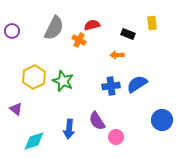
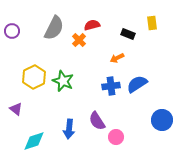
orange cross: rotated 16 degrees clockwise
orange arrow: moved 3 px down; rotated 24 degrees counterclockwise
